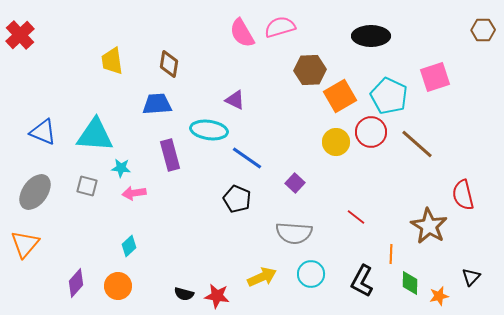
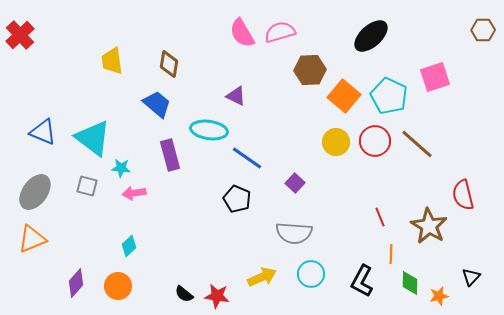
pink semicircle at (280, 27): moved 5 px down
black ellipse at (371, 36): rotated 42 degrees counterclockwise
orange square at (340, 96): moved 4 px right; rotated 20 degrees counterclockwise
purple triangle at (235, 100): moved 1 px right, 4 px up
blue trapezoid at (157, 104): rotated 44 degrees clockwise
red circle at (371, 132): moved 4 px right, 9 px down
cyan triangle at (95, 135): moved 2 px left, 3 px down; rotated 33 degrees clockwise
red line at (356, 217): moved 24 px right; rotated 30 degrees clockwise
orange triangle at (25, 244): moved 7 px right, 5 px up; rotated 28 degrees clockwise
black semicircle at (184, 294): rotated 24 degrees clockwise
